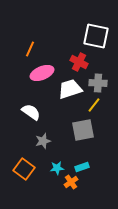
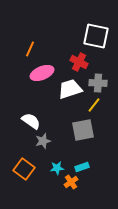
white semicircle: moved 9 px down
